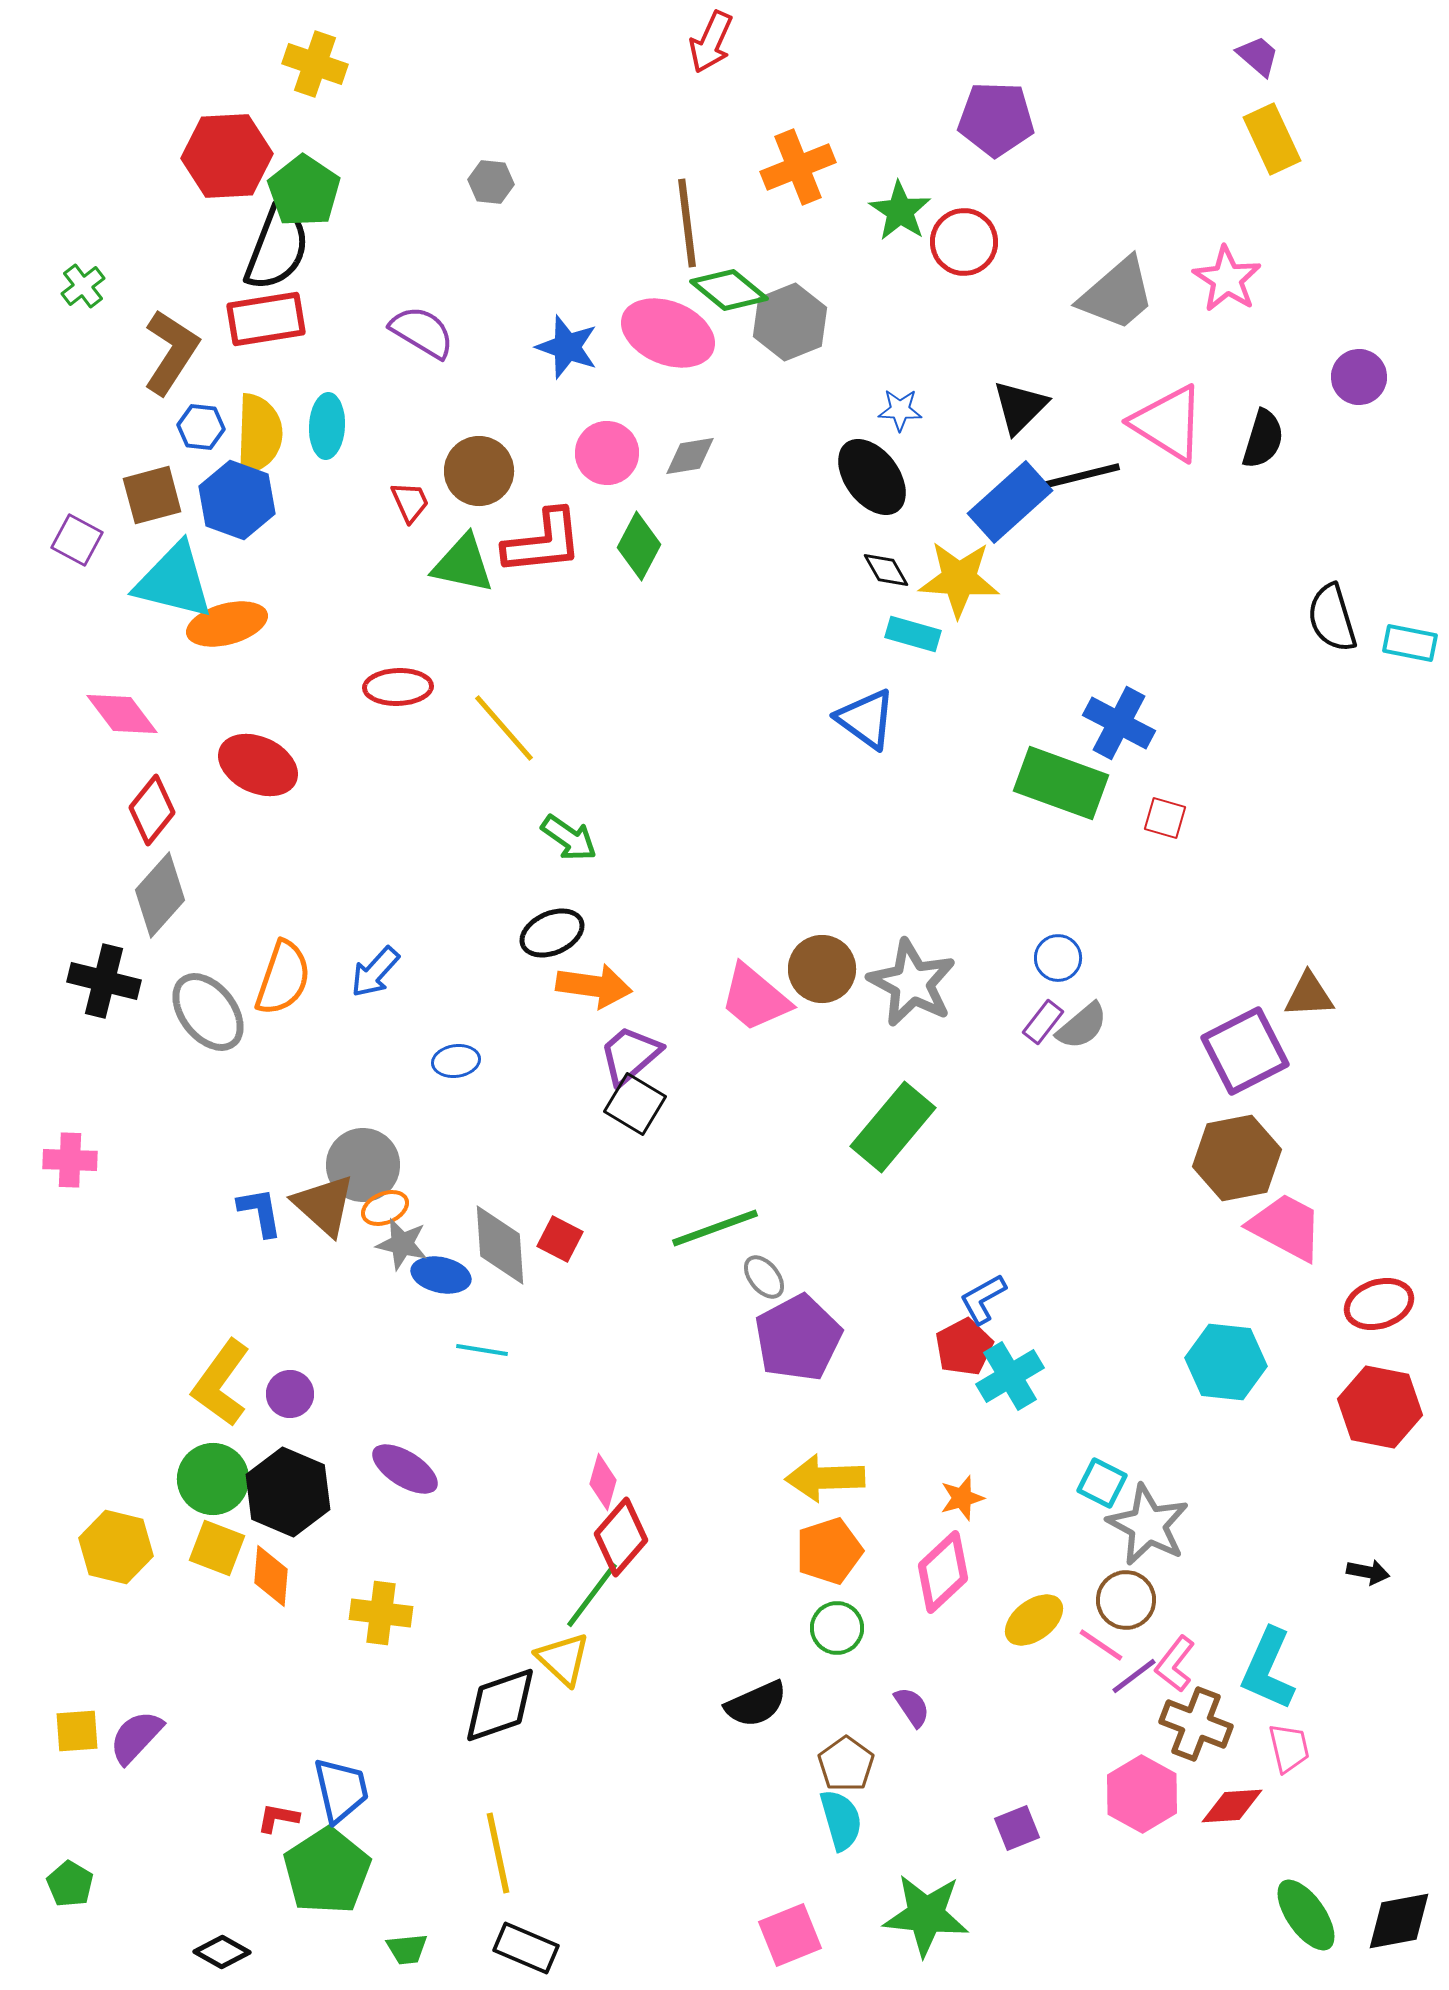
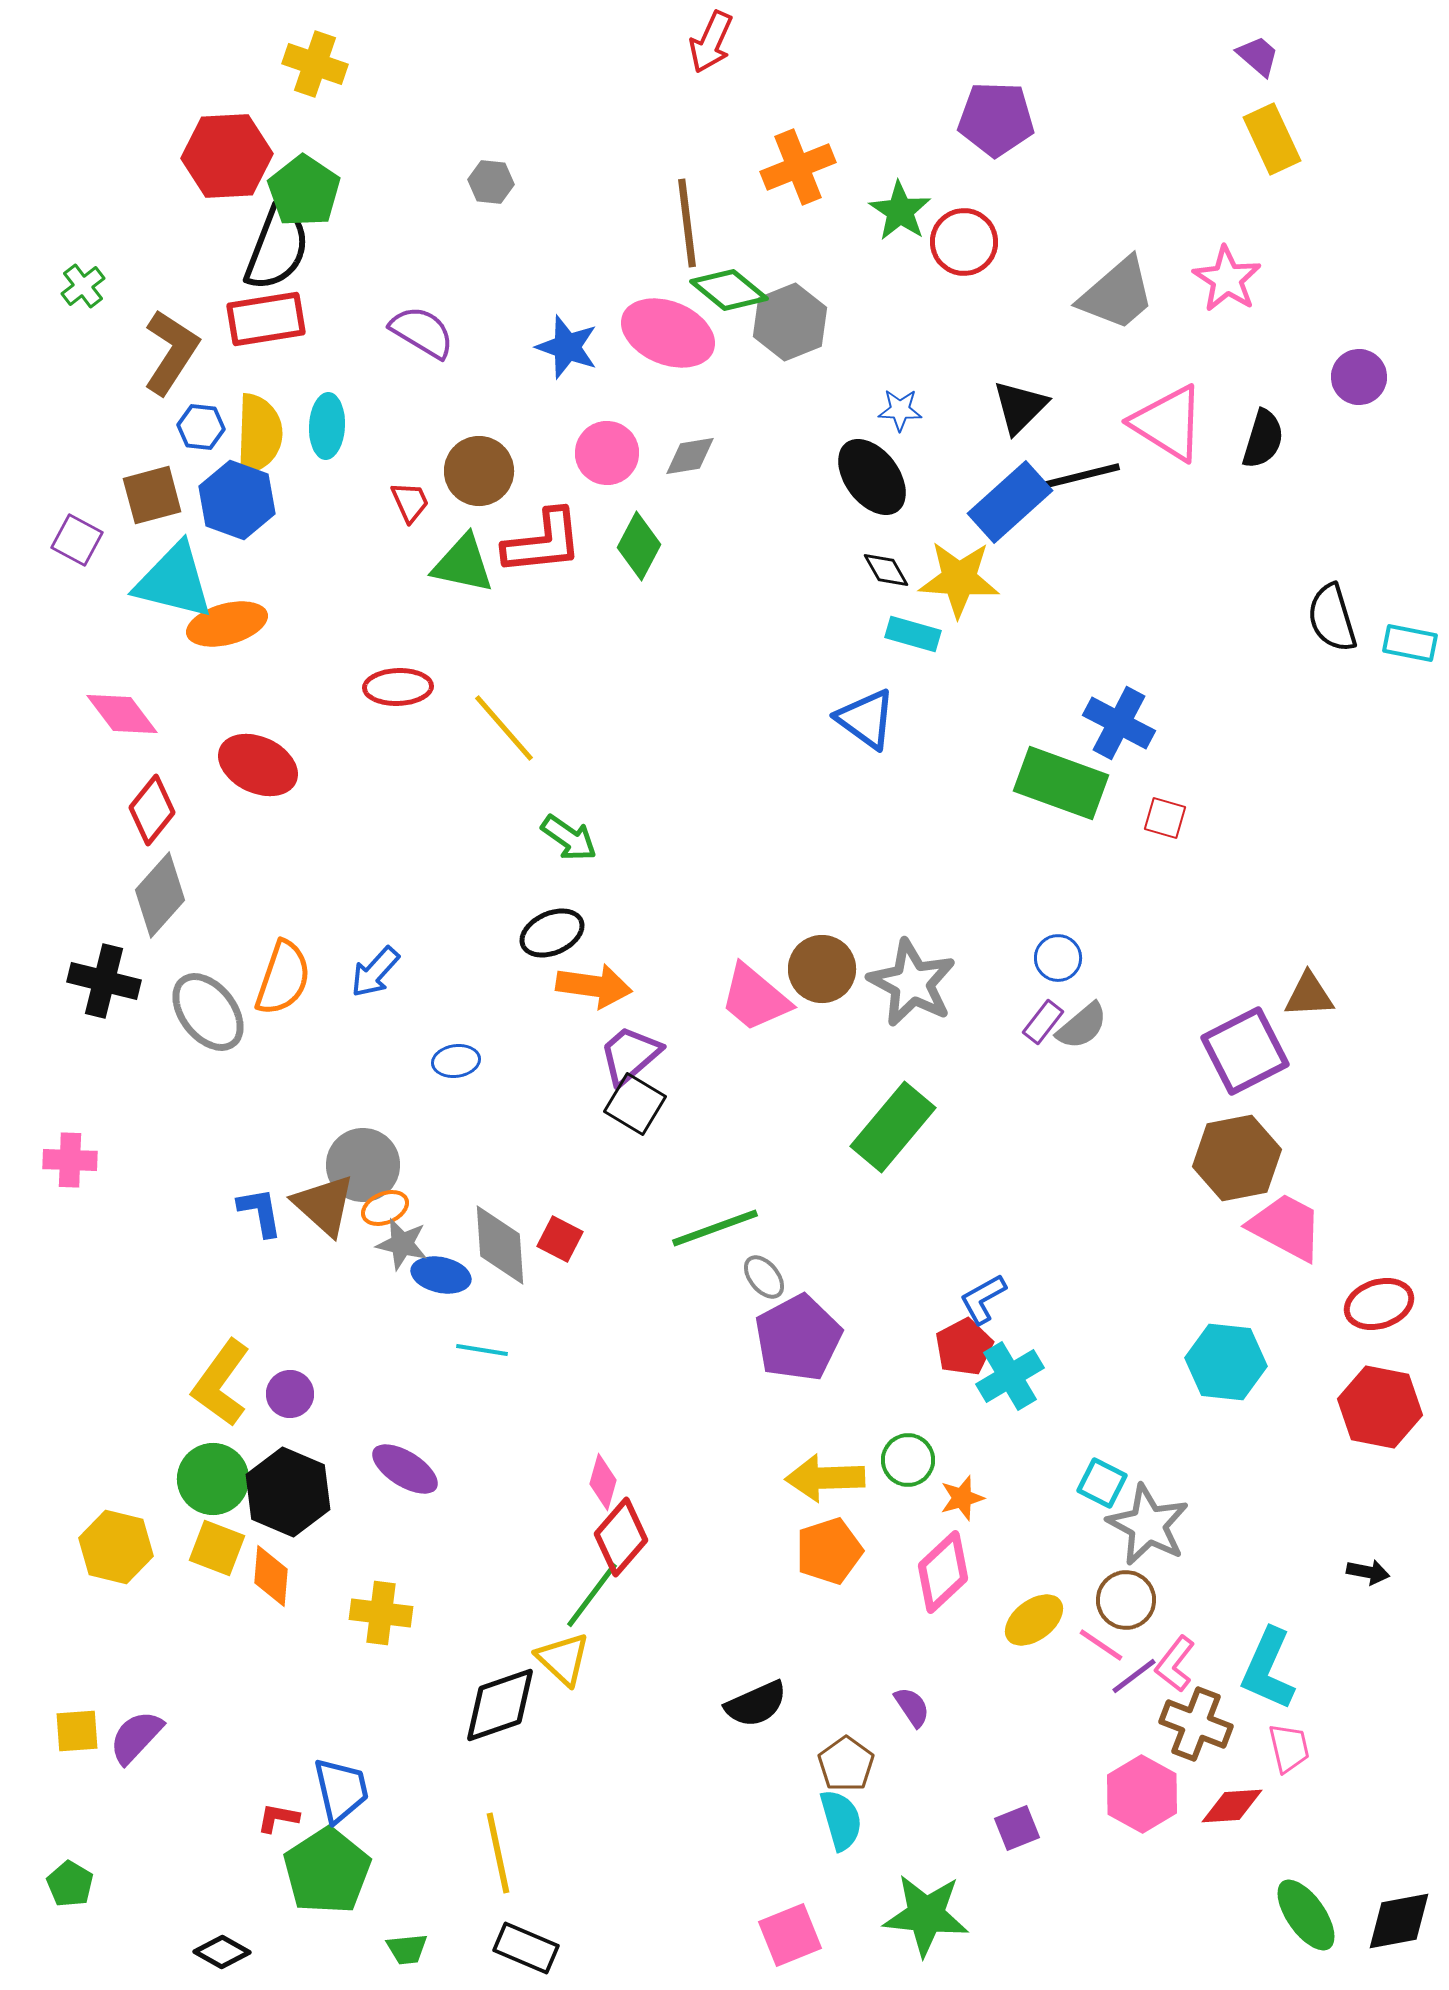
green circle at (837, 1628): moved 71 px right, 168 px up
